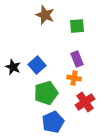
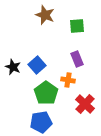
orange cross: moved 6 px left, 2 px down
green pentagon: rotated 20 degrees counterclockwise
red cross: moved 2 px down; rotated 12 degrees counterclockwise
blue pentagon: moved 12 px left; rotated 15 degrees clockwise
